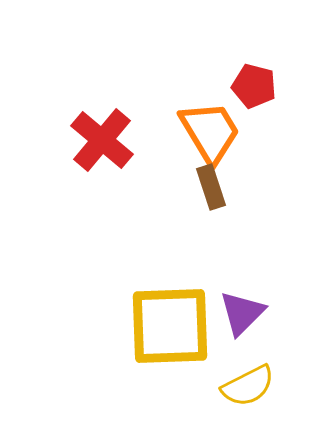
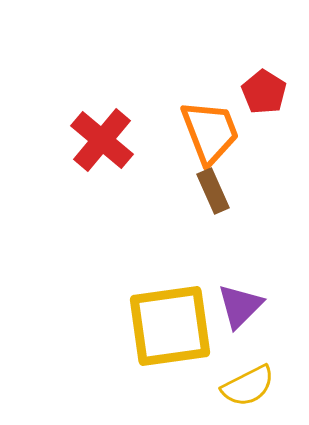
red pentagon: moved 10 px right, 6 px down; rotated 18 degrees clockwise
orange trapezoid: rotated 10 degrees clockwise
brown rectangle: moved 2 px right, 4 px down; rotated 6 degrees counterclockwise
purple triangle: moved 2 px left, 7 px up
yellow square: rotated 6 degrees counterclockwise
